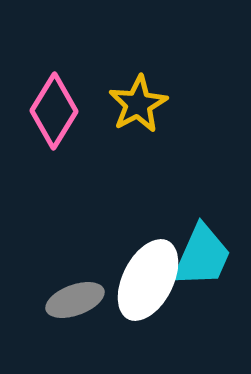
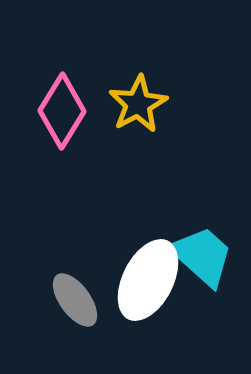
pink diamond: moved 8 px right
cyan trapezoid: rotated 72 degrees counterclockwise
gray ellipse: rotated 74 degrees clockwise
